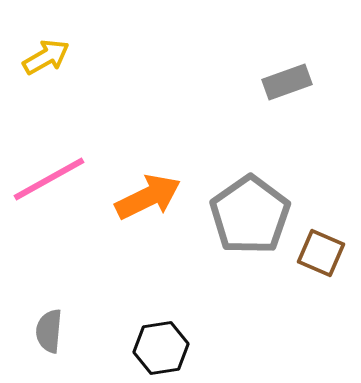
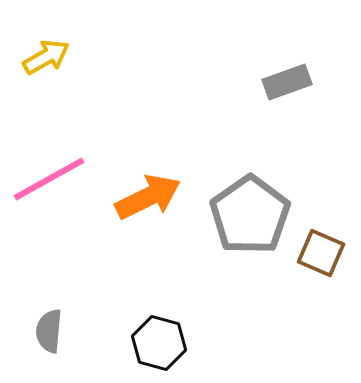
black hexagon: moved 2 px left, 5 px up; rotated 24 degrees clockwise
